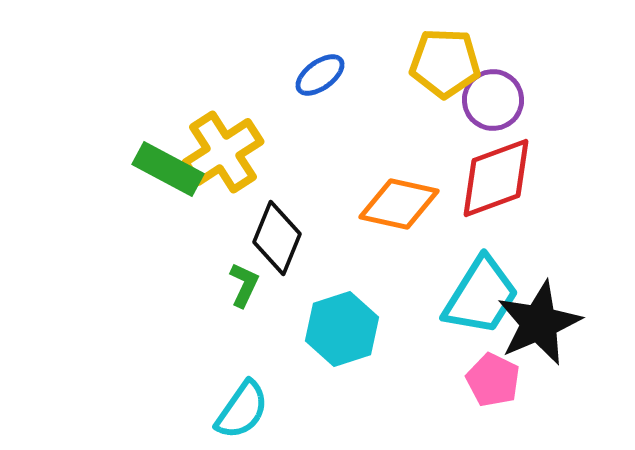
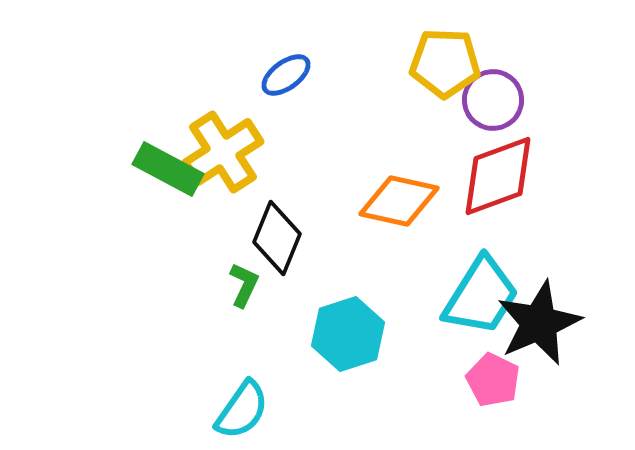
blue ellipse: moved 34 px left
red diamond: moved 2 px right, 2 px up
orange diamond: moved 3 px up
cyan hexagon: moved 6 px right, 5 px down
